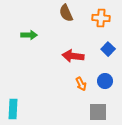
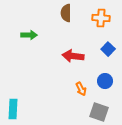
brown semicircle: rotated 24 degrees clockwise
orange arrow: moved 5 px down
gray square: moved 1 px right; rotated 18 degrees clockwise
